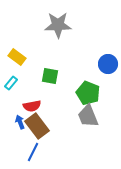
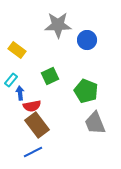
yellow rectangle: moved 7 px up
blue circle: moved 21 px left, 24 px up
green square: rotated 36 degrees counterclockwise
cyan rectangle: moved 3 px up
green pentagon: moved 2 px left, 2 px up
gray trapezoid: moved 7 px right, 7 px down
blue arrow: moved 29 px up; rotated 16 degrees clockwise
brown rectangle: moved 1 px up
blue line: rotated 36 degrees clockwise
